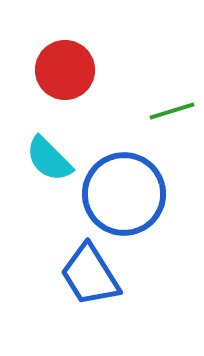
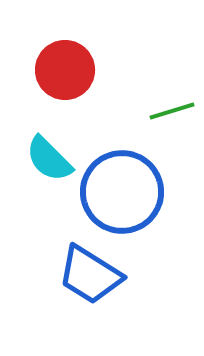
blue circle: moved 2 px left, 2 px up
blue trapezoid: rotated 26 degrees counterclockwise
